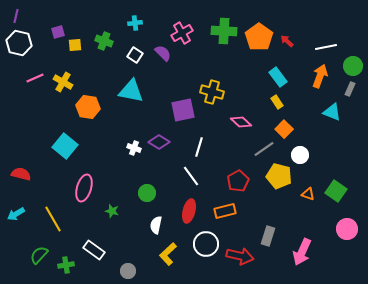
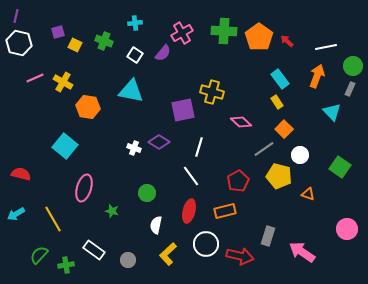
yellow square at (75, 45): rotated 32 degrees clockwise
purple semicircle at (163, 53): rotated 84 degrees clockwise
orange arrow at (320, 76): moved 3 px left
cyan rectangle at (278, 77): moved 2 px right, 2 px down
cyan triangle at (332, 112): rotated 24 degrees clockwise
green square at (336, 191): moved 4 px right, 24 px up
pink arrow at (302, 252): rotated 100 degrees clockwise
gray circle at (128, 271): moved 11 px up
